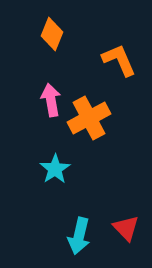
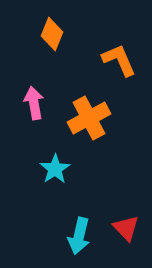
pink arrow: moved 17 px left, 3 px down
